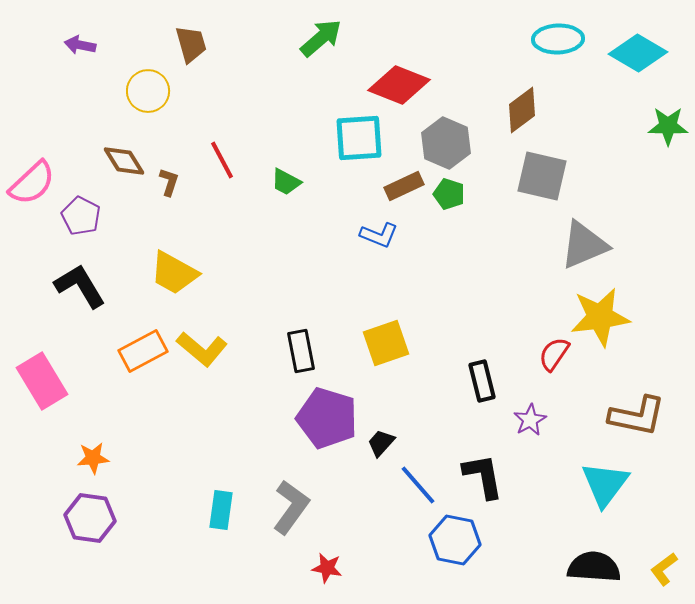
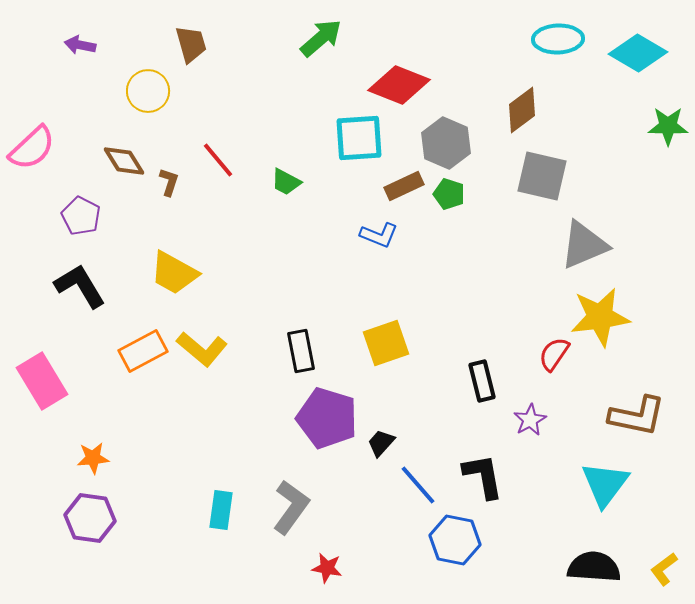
red line at (222, 160): moved 4 px left; rotated 12 degrees counterclockwise
pink semicircle at (32, 183): moved 35 px up
